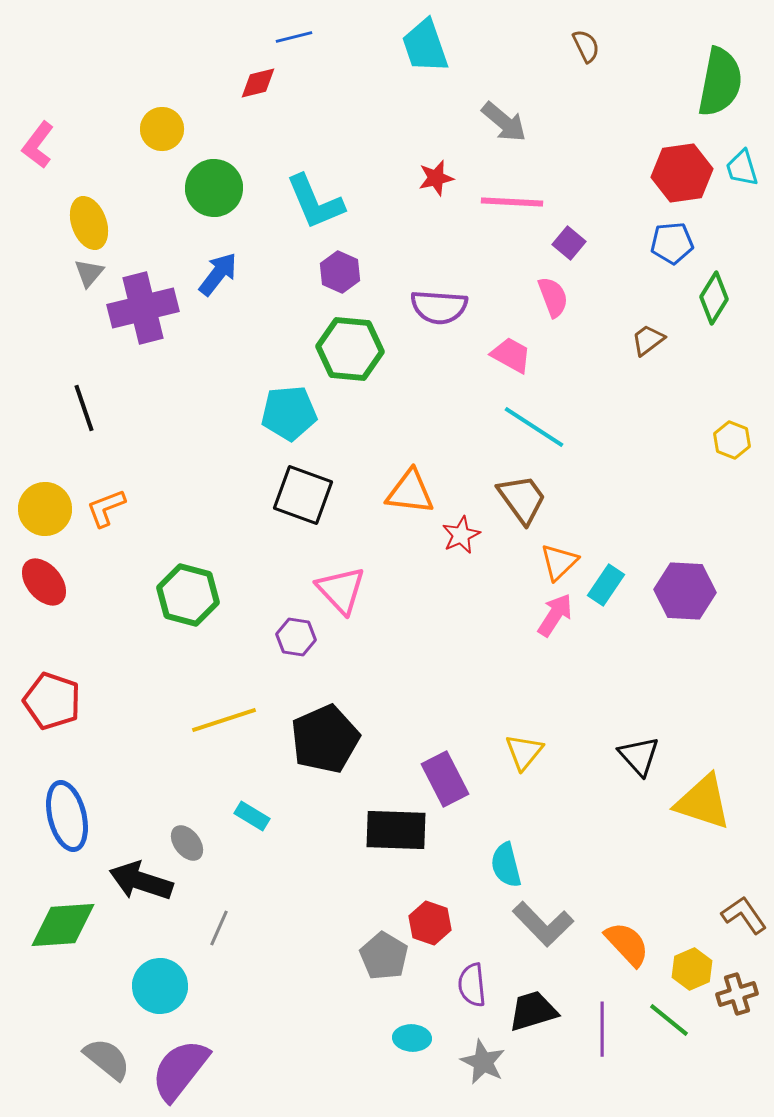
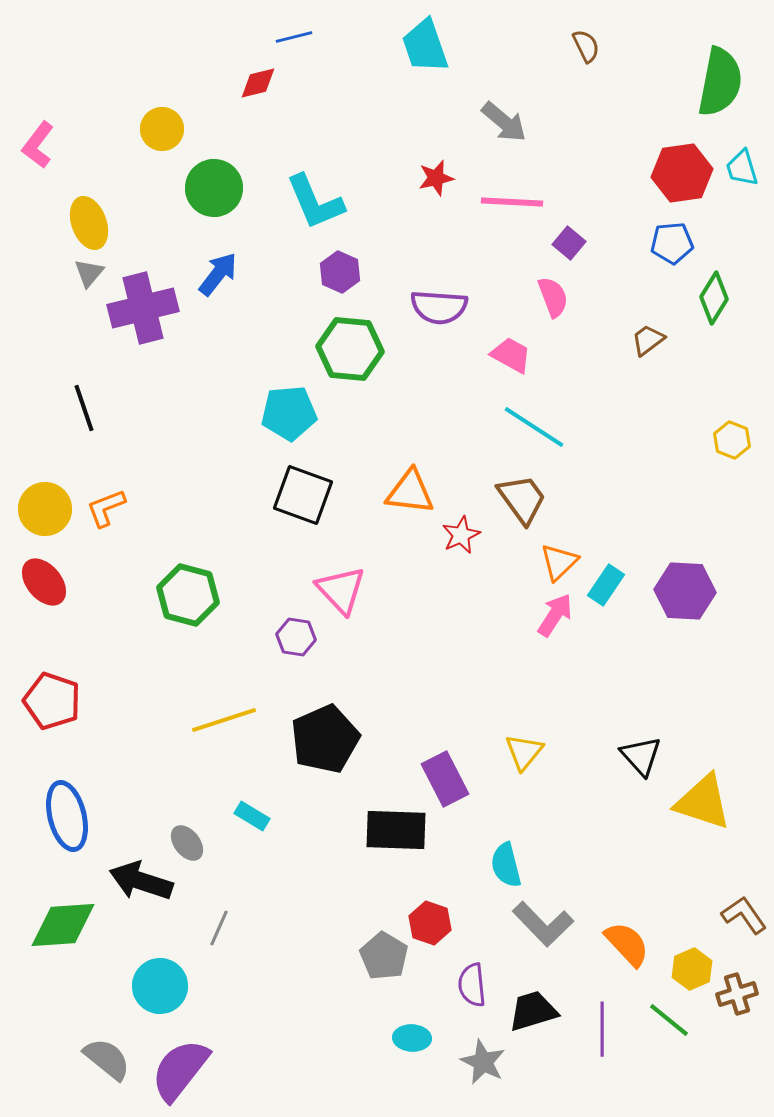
black triangle at (639, 756): moved 2 px right
